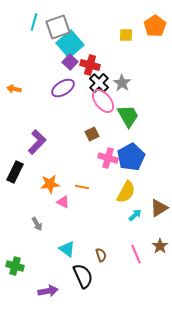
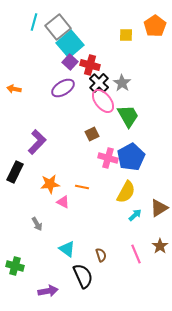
gray square: rotated 20 degrees counterclockwise
